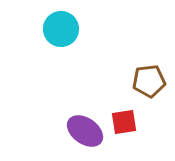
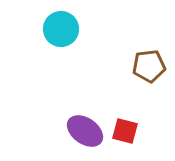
brown pentagon: moved 15 px up
red square: moved 1 px right, 9 px down; rotated 24 degrees clockwise
